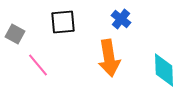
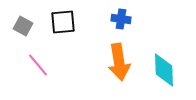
blue cross: rotated 30 degrees counterclockwise
gray square: moved 8 px right, 8 px up
orange arrow: moved 10 px right, 4 px down
